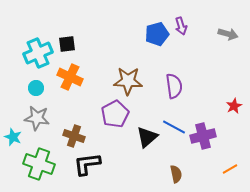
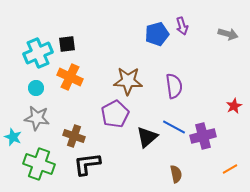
purple arrow: moved 1 px right
